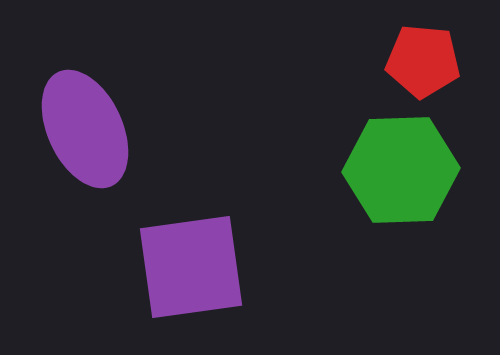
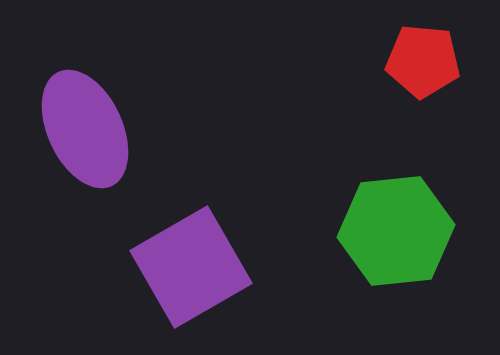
green hexagon: moved 5 px left, 61 px down; rotated 4 degrees counterclockwise
purple square: rotated 22 degrees counterclockwise
